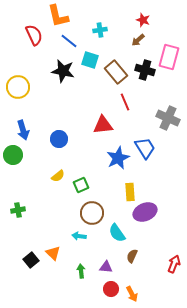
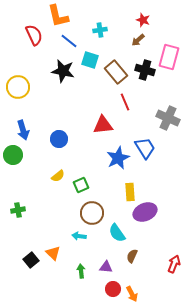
red circle: moved 2 px right
